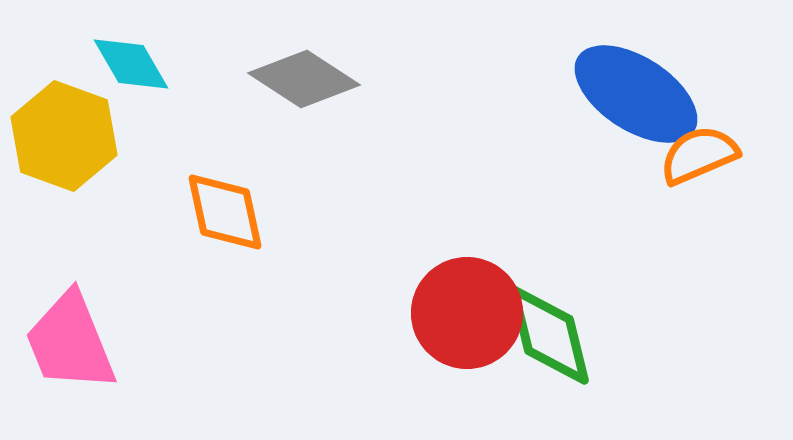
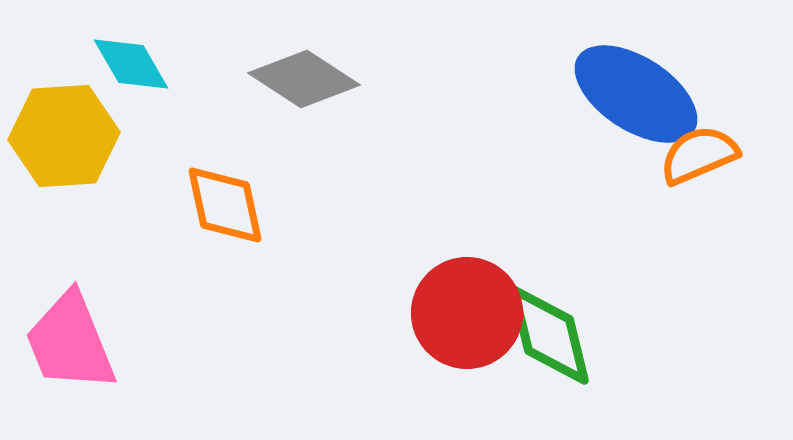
yellow hexagon: rotated 24 degrees counterclockwise
orange diamond: moved 7 px up
